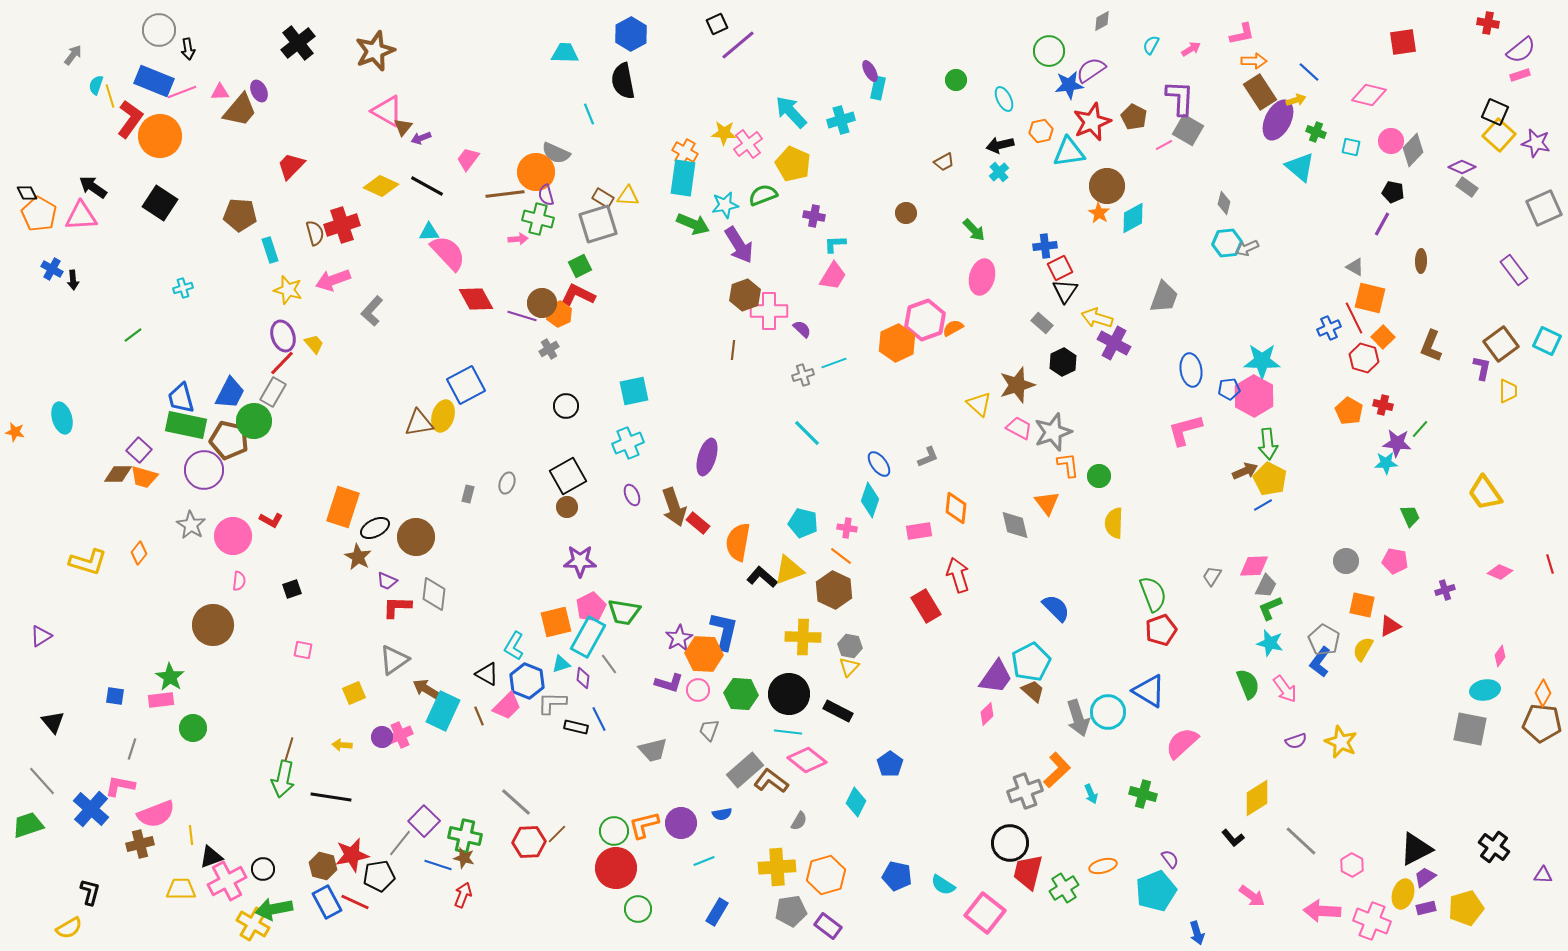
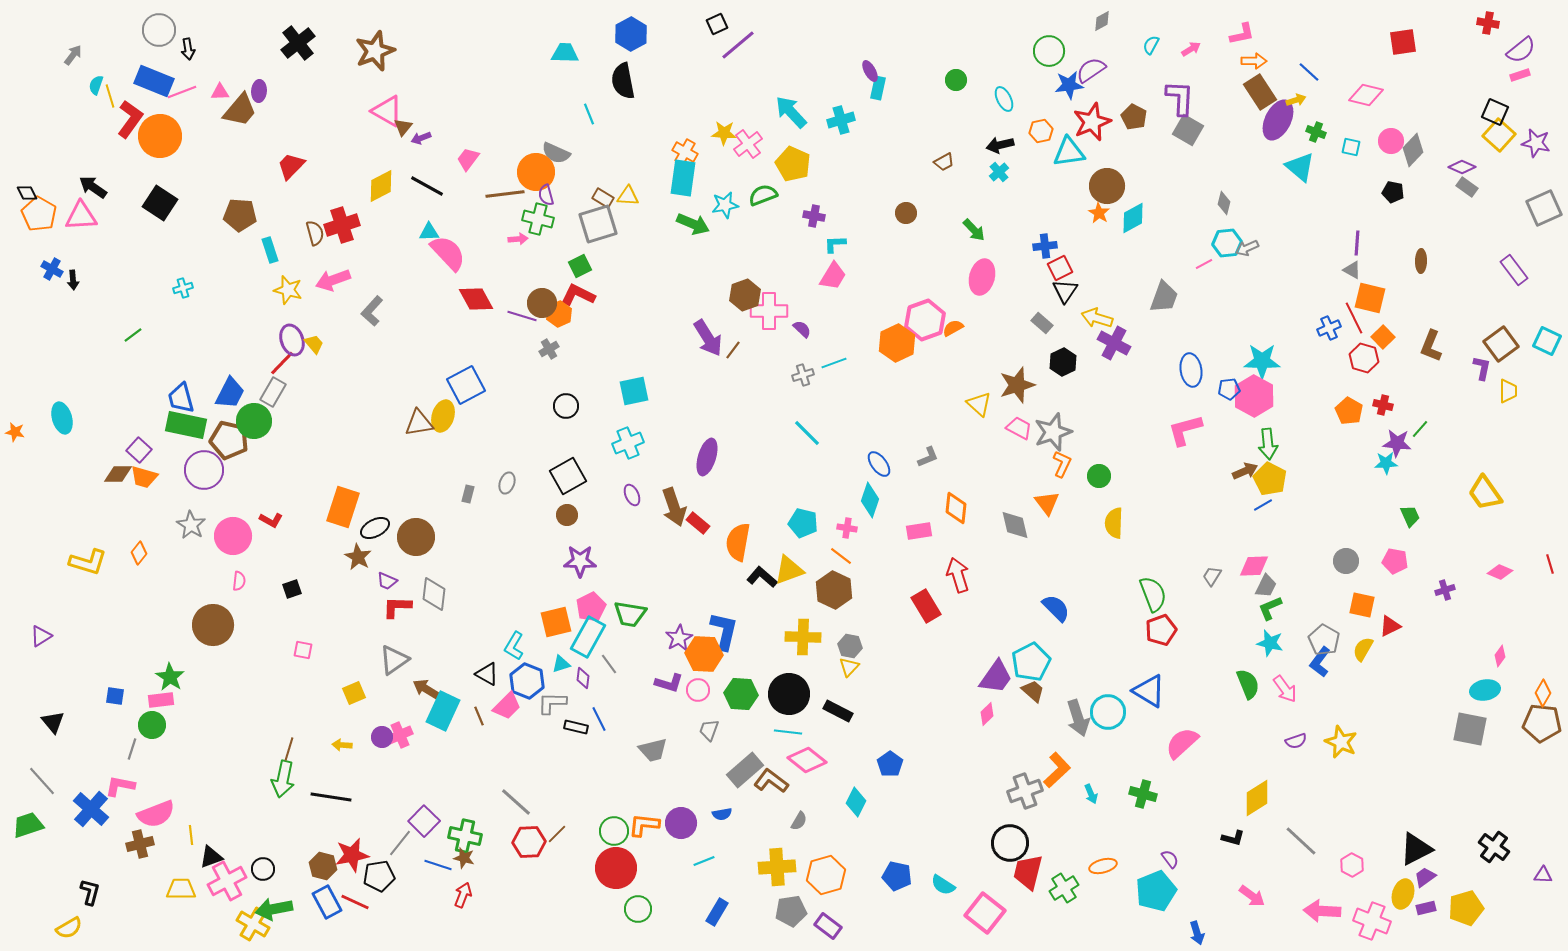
purple ellipse at (259, 91): rotated 30 degrees clockwise
pink diamond at (1369, 95): moved 3 px left
pink line at (1164, 145): moved 40 px right, 119 px down
yellow diamond at (381, 186): rotated 52 degrees counterclockwise
purple line at (1382, 224): moved 25 px left, 19 px down; rotated 25 degrees counterclockwise
purple arrow at (739, 245): moved 31 px left, 93 px down
gray triangle at (1355, 267): moved 3 px left, 3 px down
purple ellipse at (283, 336): moved 9 px right, 4 px down
brown line at (733, 350): rotated 30 degrees clockwise
orange L-shape at (1068, 465): moved 6 px left, 1 px up; rotated 32 degrees clockwise
brown circle at (567, 507): moved 8 px down
green trapezoid at (624, 612): moved 6 px right, 2 px down
green circle at (193, 728): moved 41 px left, 3 px up
orange L-shape at (644, 825): rotated 20 degrees clockwise
black L-shape at (1233, 838): rotated 35 degrees counterclockwise
